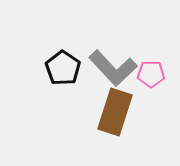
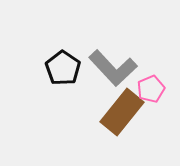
pink pentagon: moved 15 px down; rotated 24 degrees counterclockwise
brown rectangle: moved 7 px right; rotated 21 degrees clockwise
